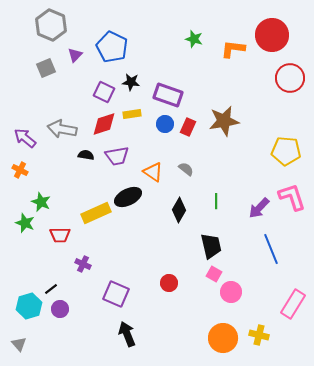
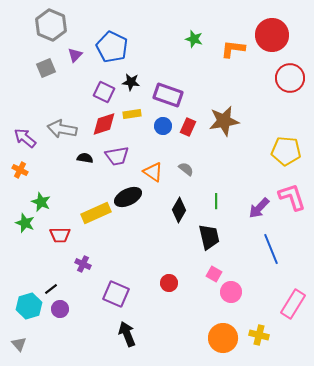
blue circle at (165, 124): moved 2 px left, 2 px down
black semicircle at (86, 155): moved 1 px left, 3 px down
black trapezoid at (211, 246): moved 2 px left, 9 px up
